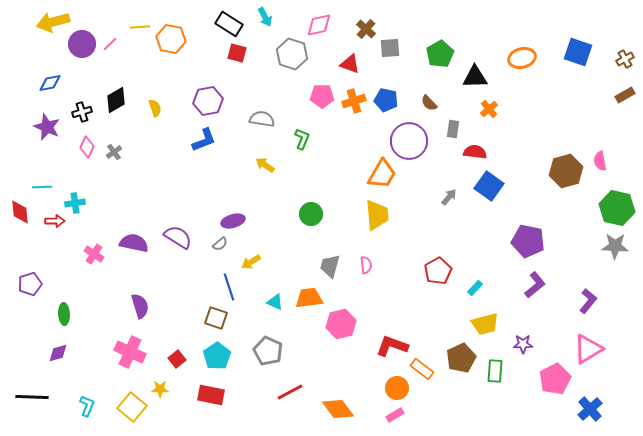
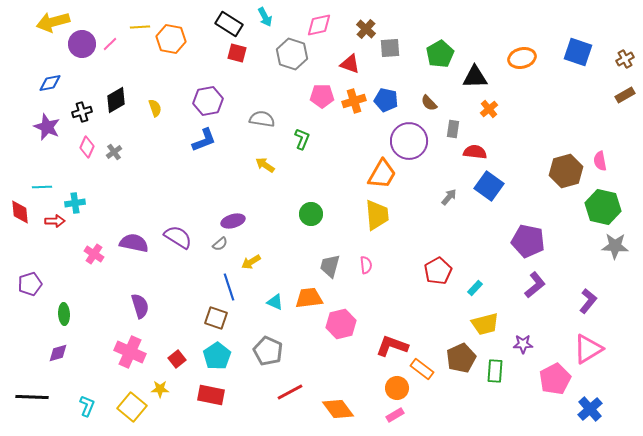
green hexagon at (617, 208): moved 14 px left, 1 px up
